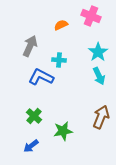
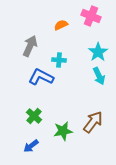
brown arrow: moved 8 px left, 5 px down; rotated 15 degrees clockwise
